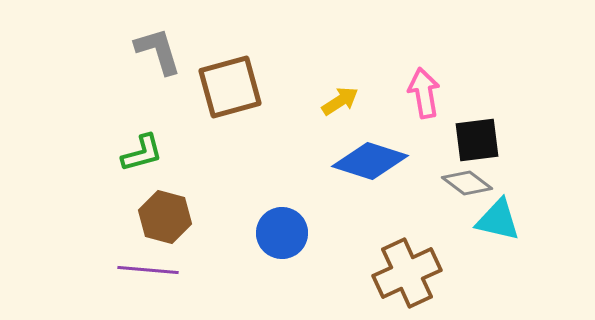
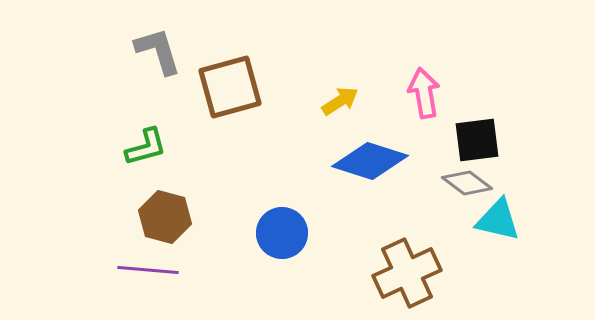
green L-shape: moved 4 px right, 6 px up
